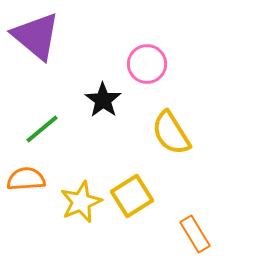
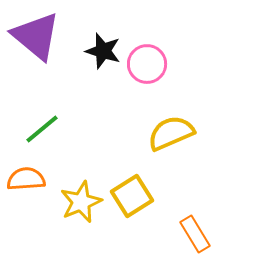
black star: moved 49 px up; rotated 18 degrees counterclockwise
yellow semicircle: rotated 99 degrees clockwise
